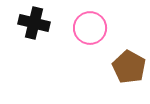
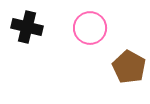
black cross: moved 7 px left, 4 px down
